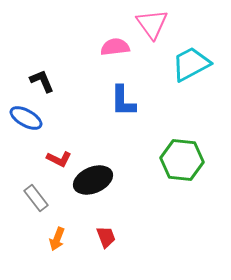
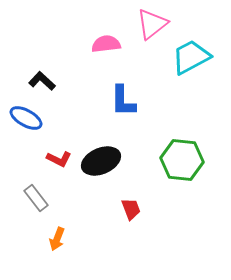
pink triangle: rotated 28 degrees clockwise
pink semicircle: moved 9 px left, 3 px up
cyan trapezoid: moved 7 px up
black L-shape: rotated 24 degrees counterclockwise
black ellipse: moved 8 px right, 19 px up
red trapezoid: moved 25 px right, 28 px up
